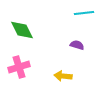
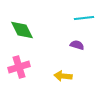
cyan line: moved 5 px down
